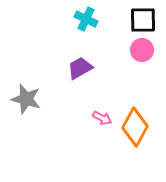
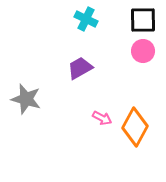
pink circle: moved 1 px right, 1 px down
